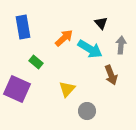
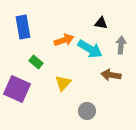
black triangle: rotated 40 degrees counterclockwise
orange arrow: moved 2 px down; rotated 24 degrees clockwise
brown arrow: rotated 120 degrees clockwise
yellow triangle: moved 4 px left, 6 px up
